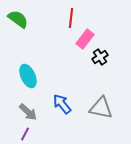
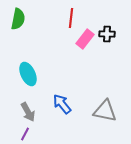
green semicircle: rotated 65 degrees clockwise
black cross: moved 7 px right, 23 px up; rotated 35 degrees clockwise
cyan ellipse: moved 2 px up
gray triangle: moved 4 px right, 3 px down
gray arrow: rotated 18 degrees clockwise
